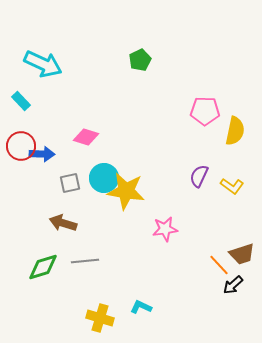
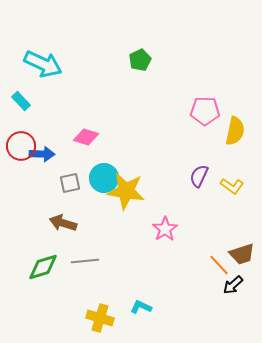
pink star: rotated 25 degrees counterclockwise
